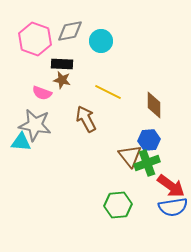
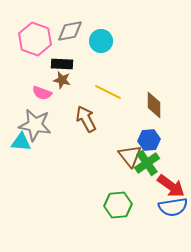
green cross: rotated 15 degrees counterclockwise
